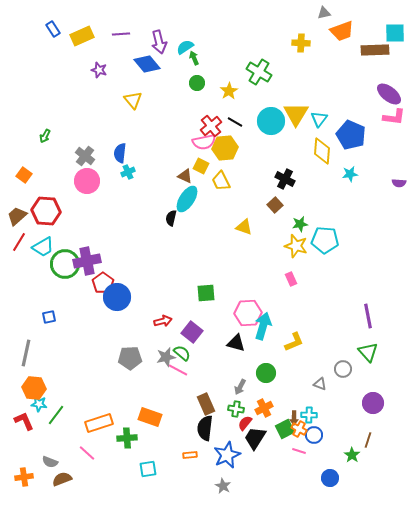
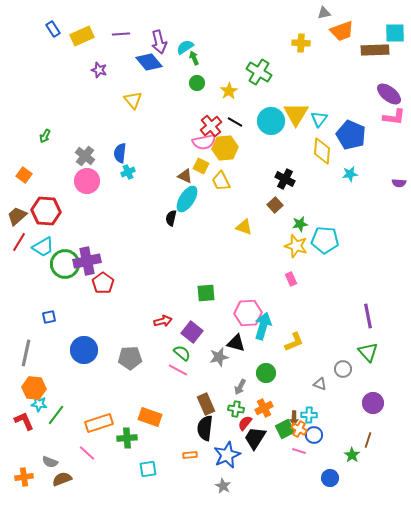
blue diamond at (147, 64): moved 2 px right, 2 px up
blue circle at (117, 297): moved 33 px left, 53 px down
gray star at (166, 357): moved 53 px right
